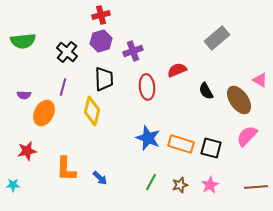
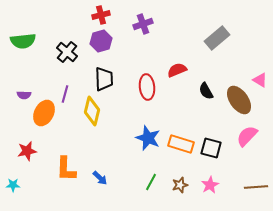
purple cross: moved 10 px right, 27 px up
purple line: moved 2 px right, 7 px down
